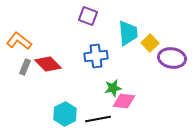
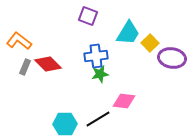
cyan trapezoid: rotated 36 degrees clockwise
green star: moved 13 px left, 14 px up
cyan hexagon: moved 10 px down; rotated 25 degrees clockwise
black line: rotated 20 degrees counterclockwise
